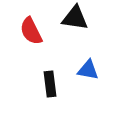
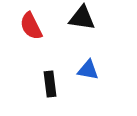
black triangle: moved 7 px right
red semicircle: moved 5 px up
